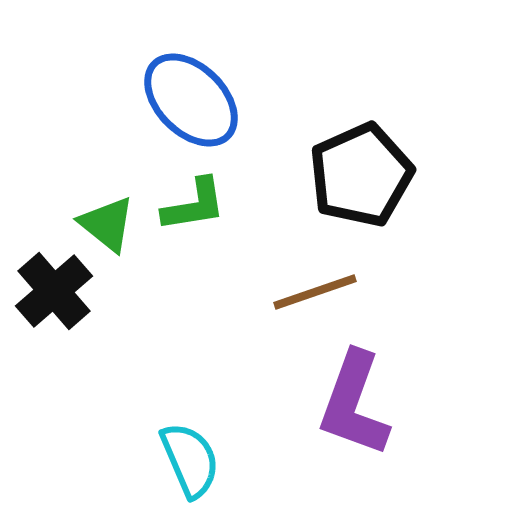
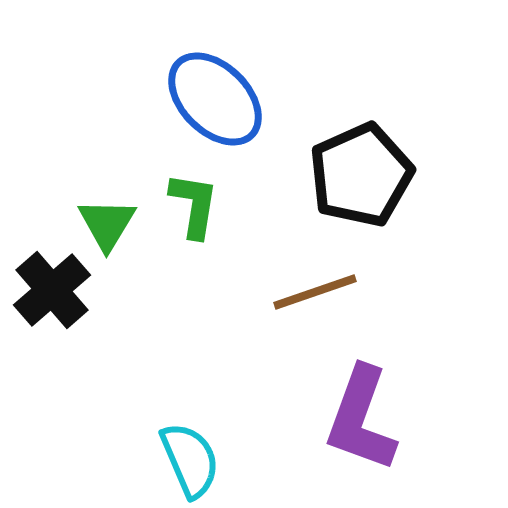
blue ellipse: moved 24 px right, 1 px up
green L-shape: rotated 72 degrees counterclockwise
green triangle: rotated 22 degrees clockwise
black cross: moved 2 px left, 1 px up
purple L-shape: moved 7 px right, 15 px down
